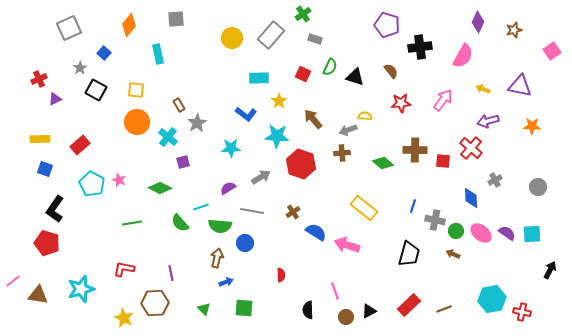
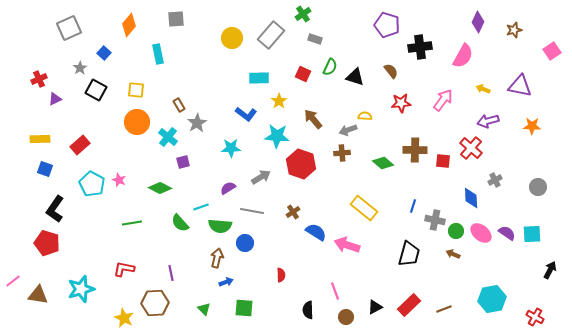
black triangle at (369, 311): moved 6 px right, 4 px up
red cross at (522, 312): moved 13 px right, 5 px down; rotated 18 degrees clockwise
